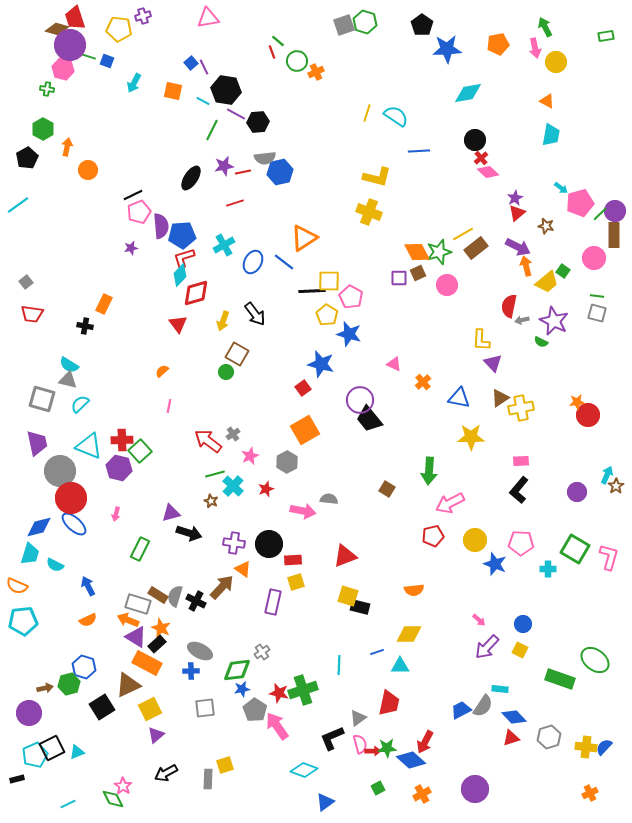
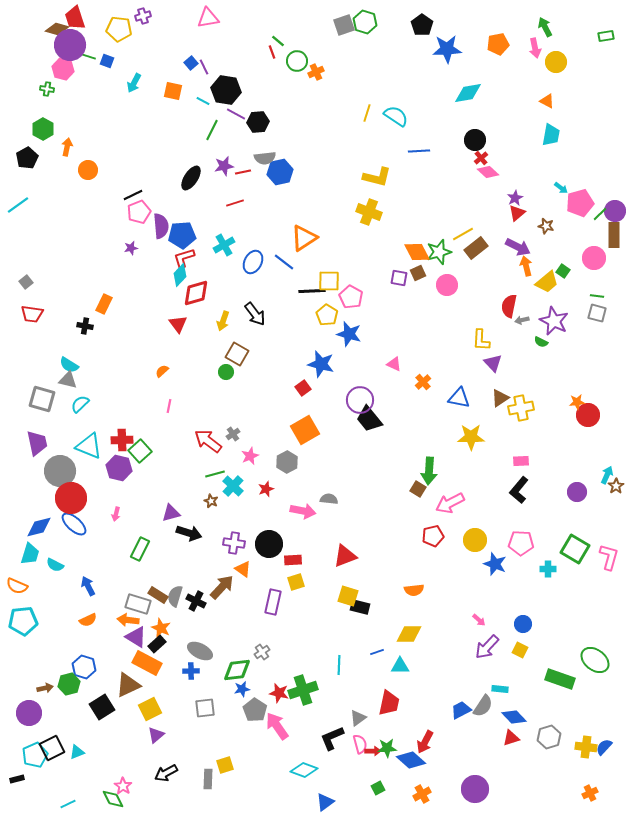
purple square at (399, 278): rotated 12 degrees clockwise
brown square at (387, 489): moved 31 px right
orange arrow at (128, 620): rotated 15 degrees counterclockwise
